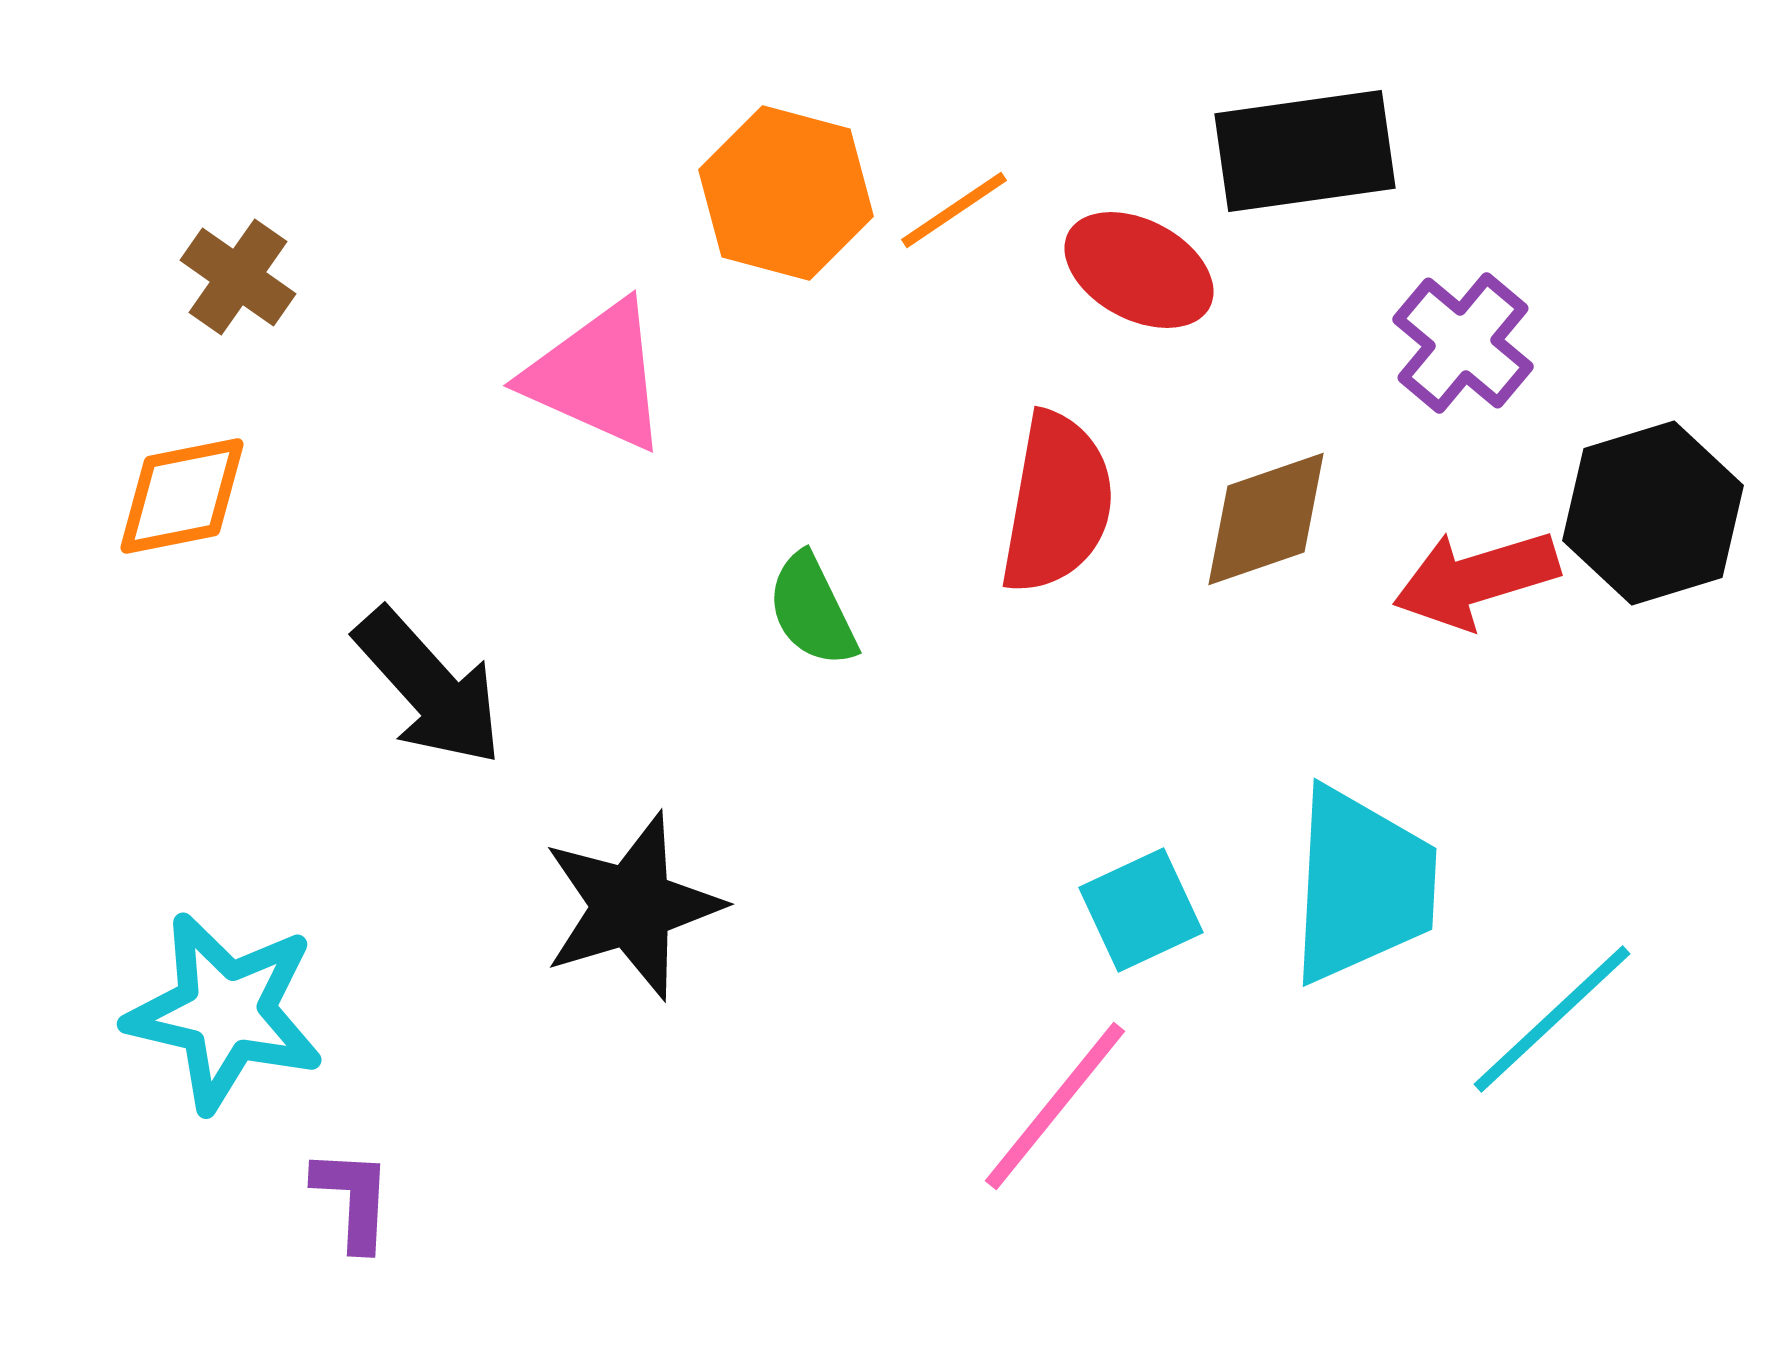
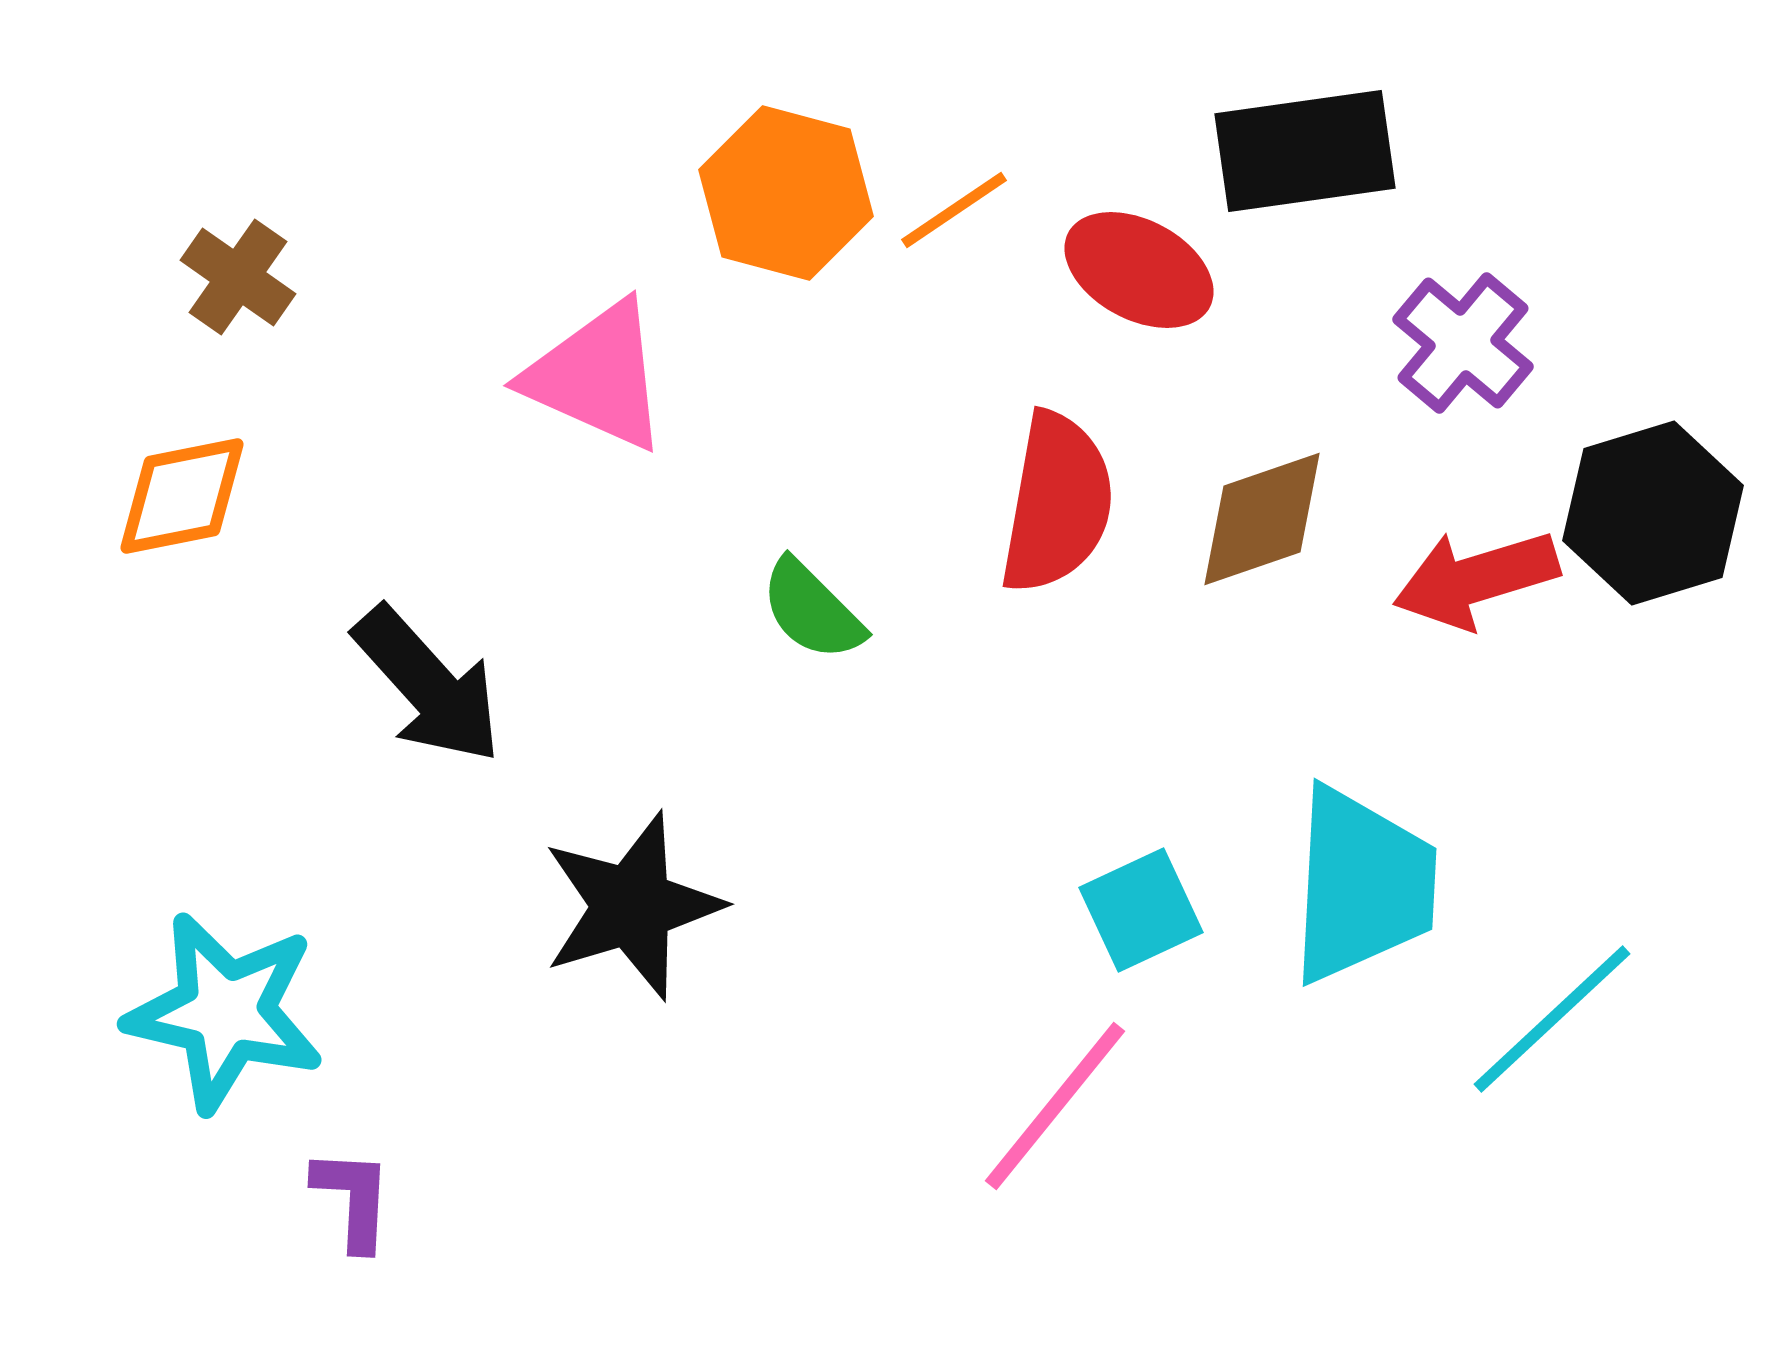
brown diamond: moved 4 px left
green semicircle: rotated 19 degrees counterclockwise
black arrow: moved 1 px left, 2 px up
